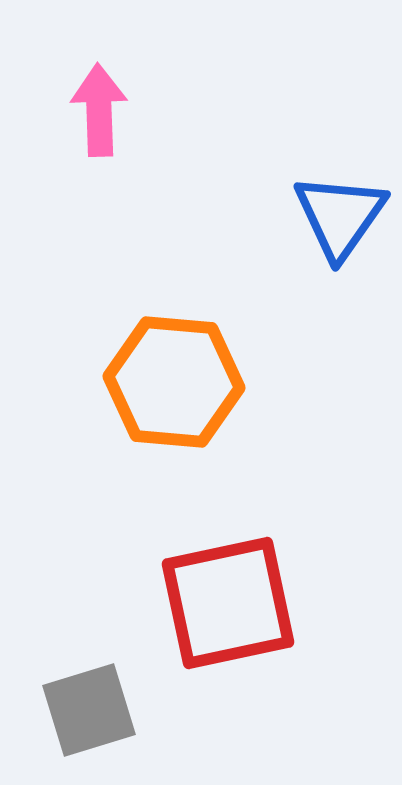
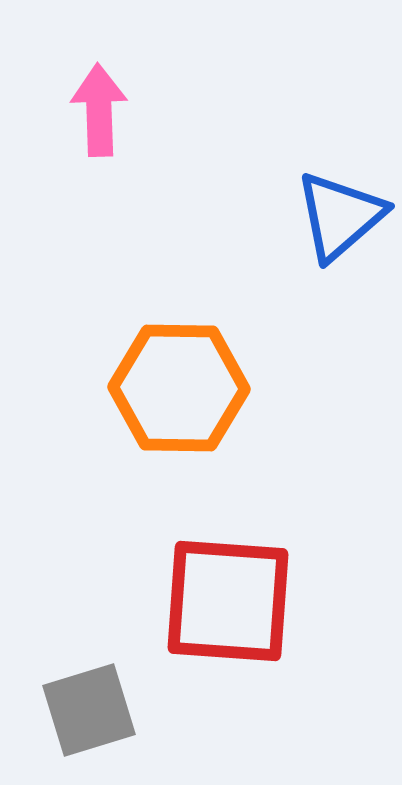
blue triangle: rotated 14 degrees clockwise
orange hexagon: moved 5 px right, 6 px down; rotated 4 degrees counterclockwise
red square: moved 2 px up; rotated 16 degrees clockwise
